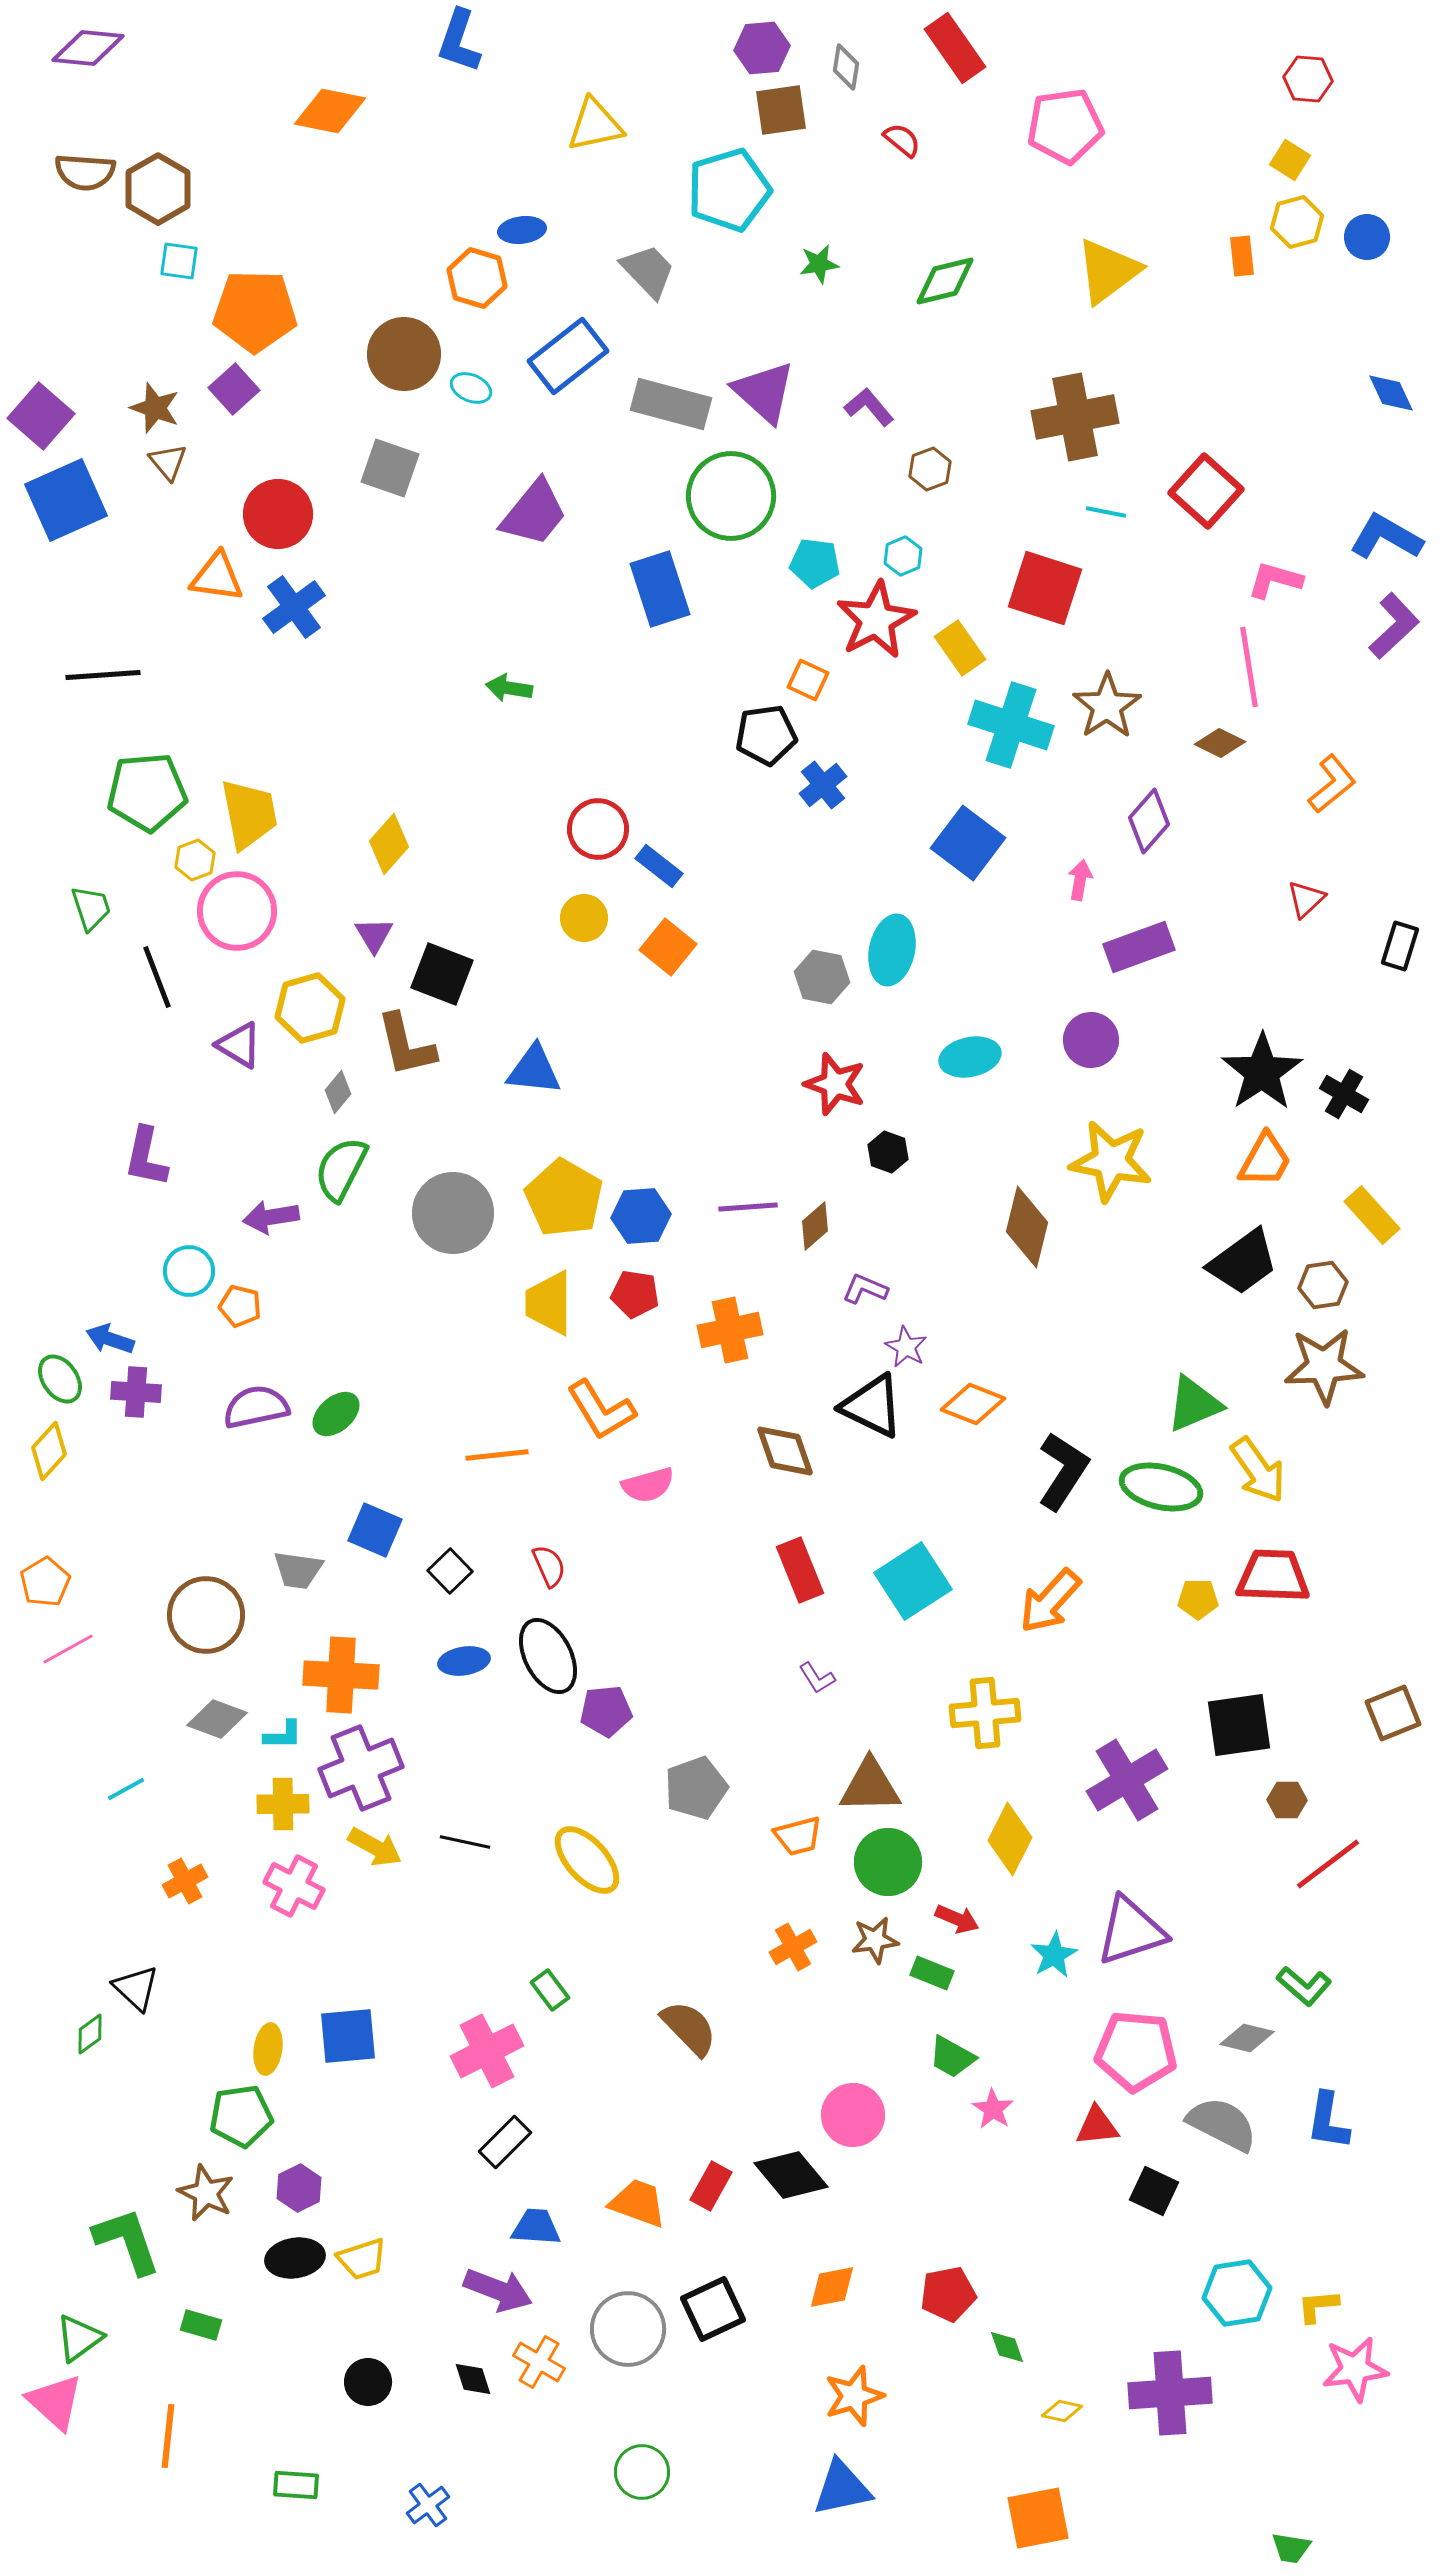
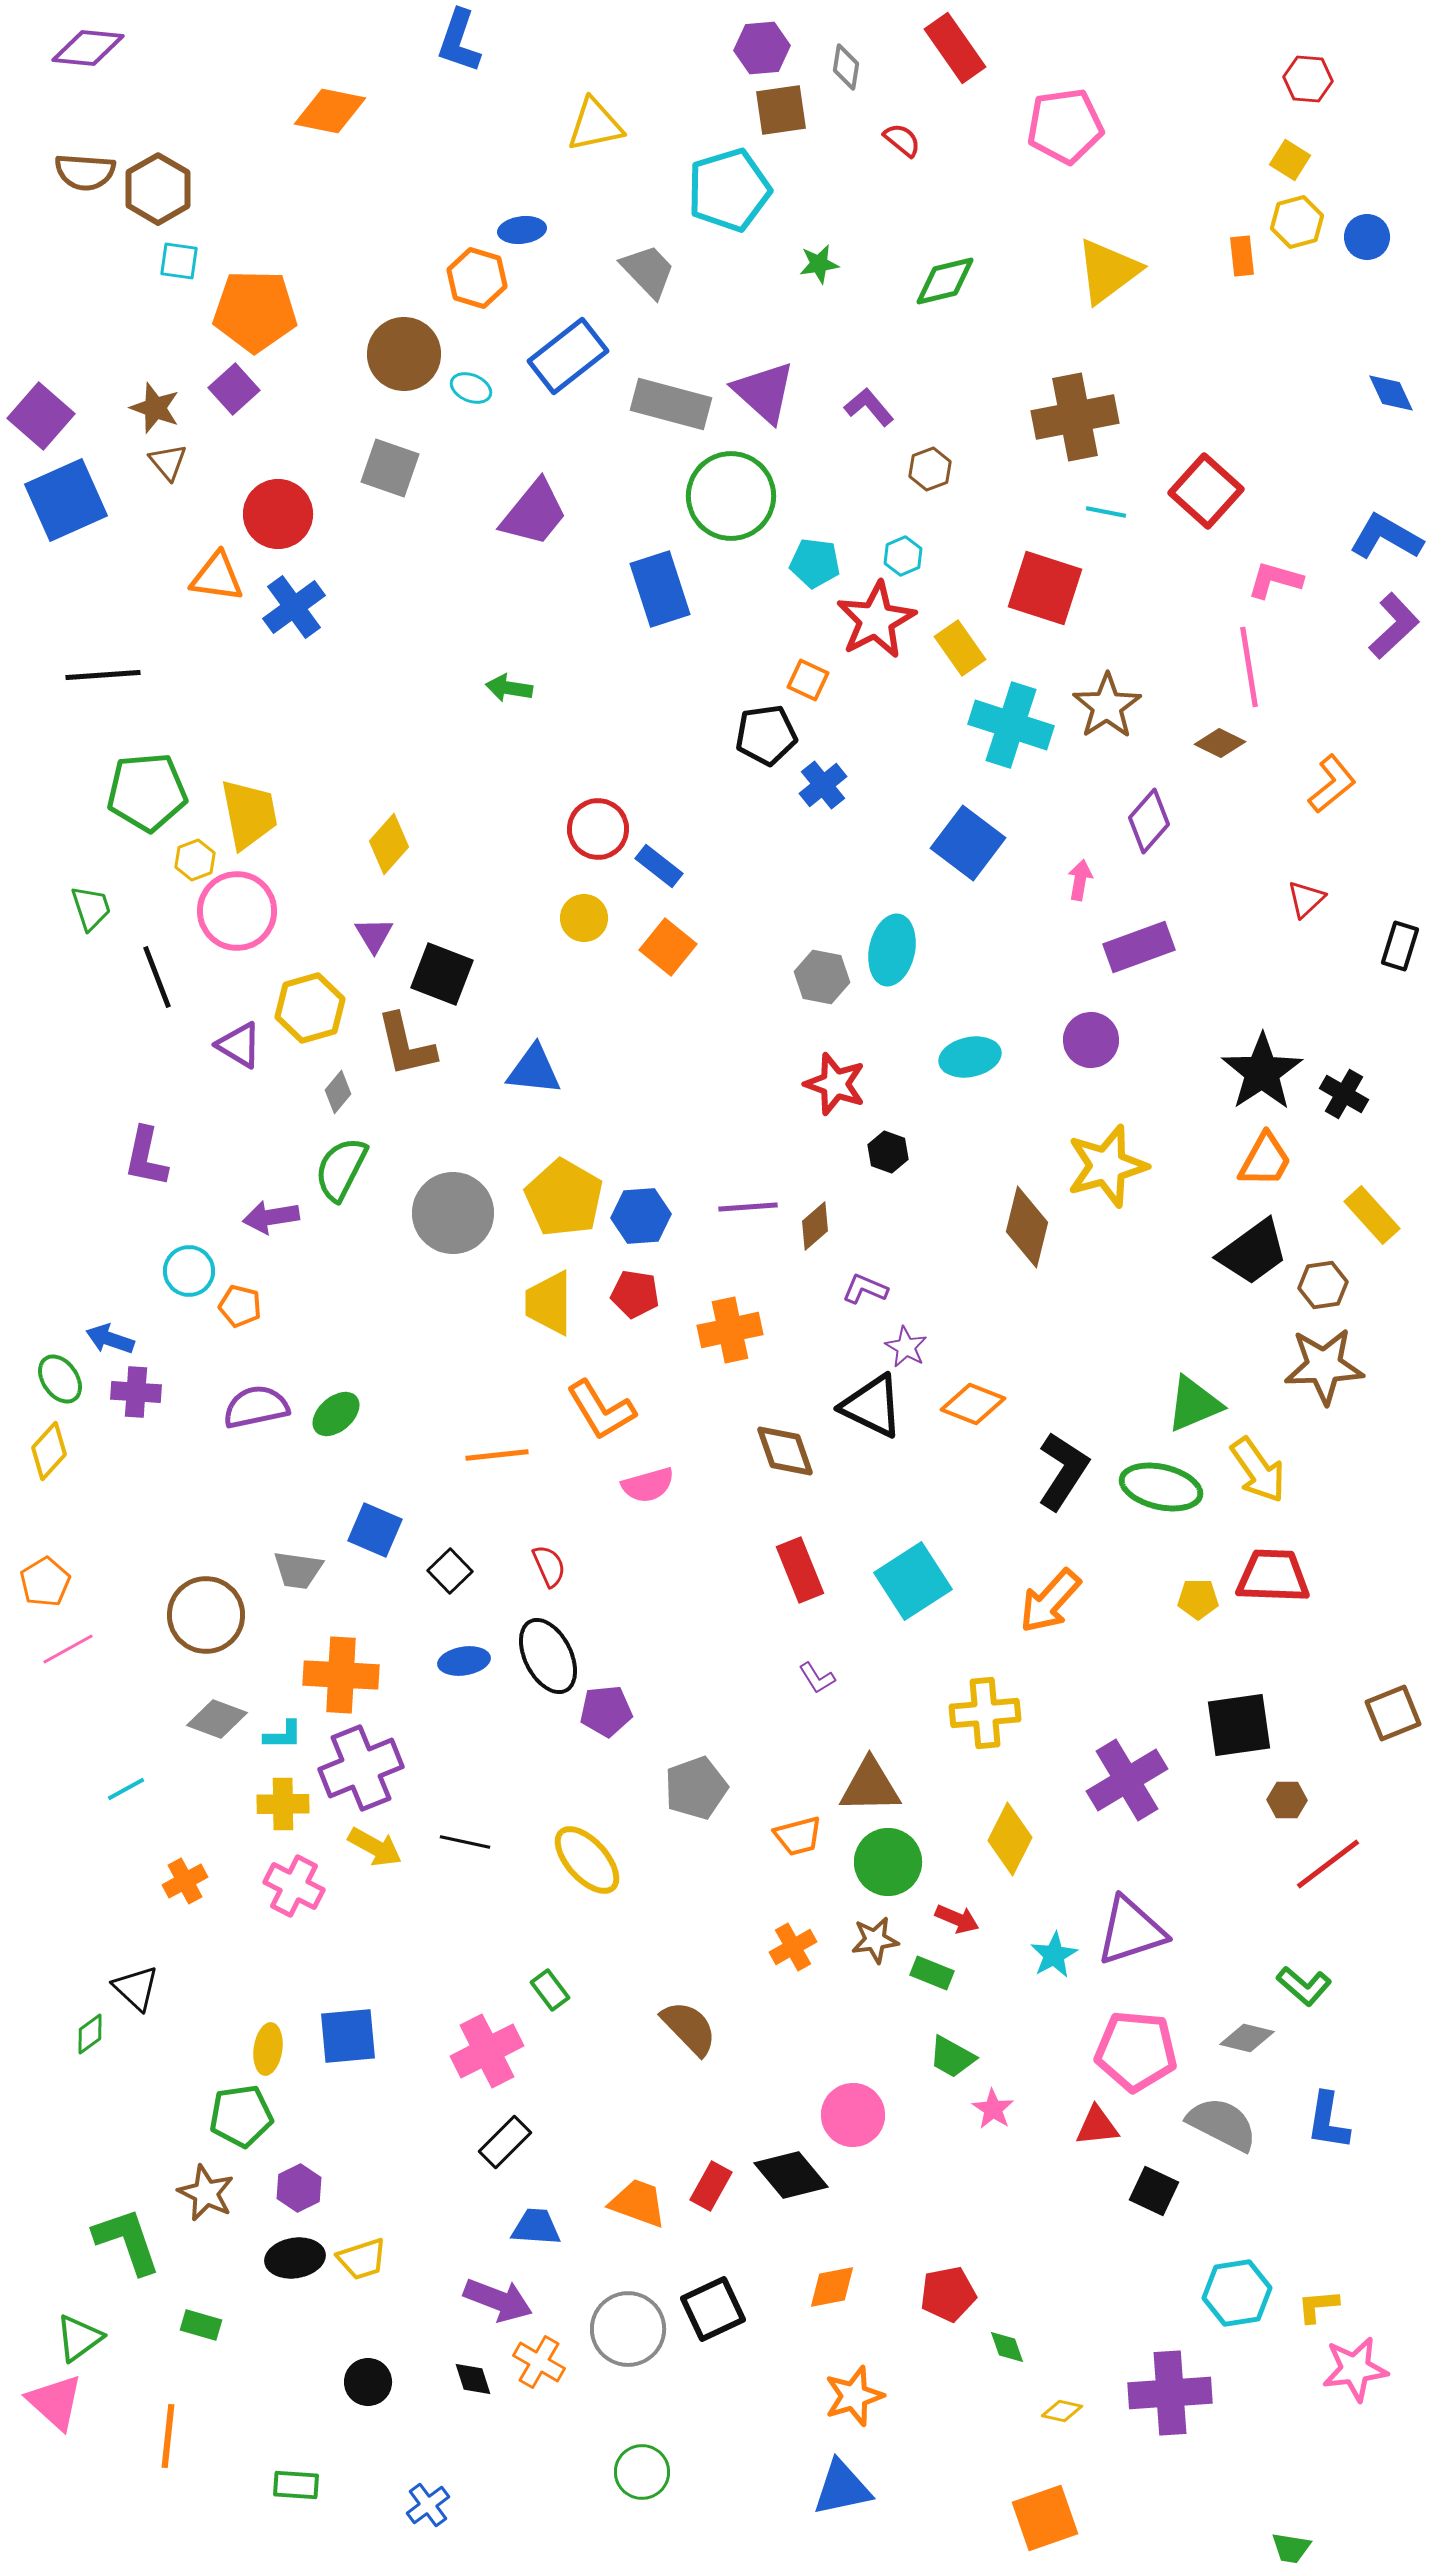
yellow star at (1111, 1161): moved 4 px left, 5 px down; rotated 26 degrees counterclockwise
black trapezoid at (1243, 1262): moved 10 px right, 10 px up
purple arrow at (498, 2290): moved 10 px down
orange square at (1038, 2518): moved 7 px right; rotated 8 degrees counterclockwise
